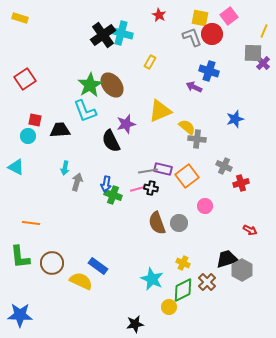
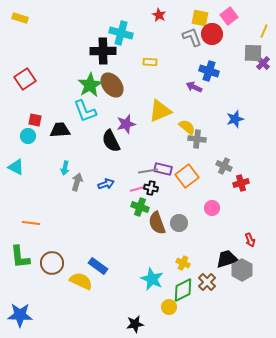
black cross at (103, 35): moved 16 px down; rotated 35 degrees clockwise
yellow rectangle at (150, 62): rotated 64 degrees clockwise
blue arrow at (106, 184): rotated 119 degrees counterclockwise
green cross at (113, 195): moved 27 px right, 12 px down
pink circle at (205, 206): moved 7 px right, 2 px down
red arrow at (250, 230): moved 10 px down; rotated 40 degrees clockwise
